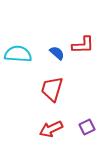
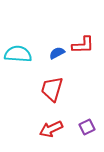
blue semicircle: rotated 70 degrees counterclockwise
